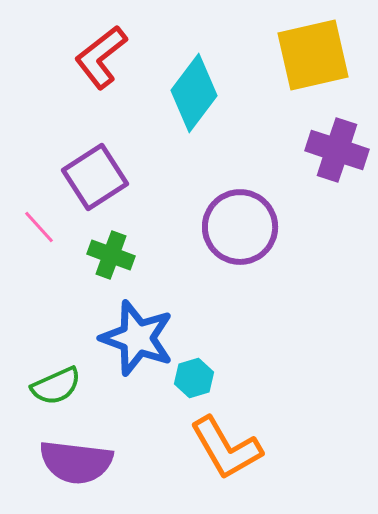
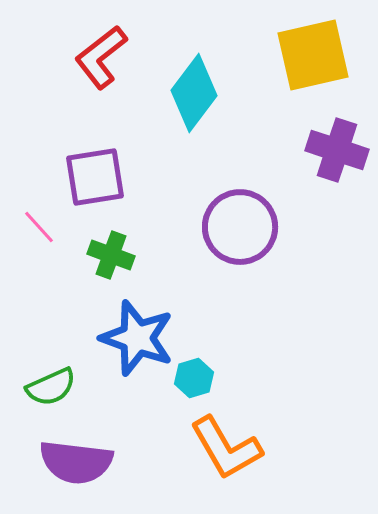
purple square: rotated 24 degrees clockwise
green semicircle: moved 5 px left, 1 px down
